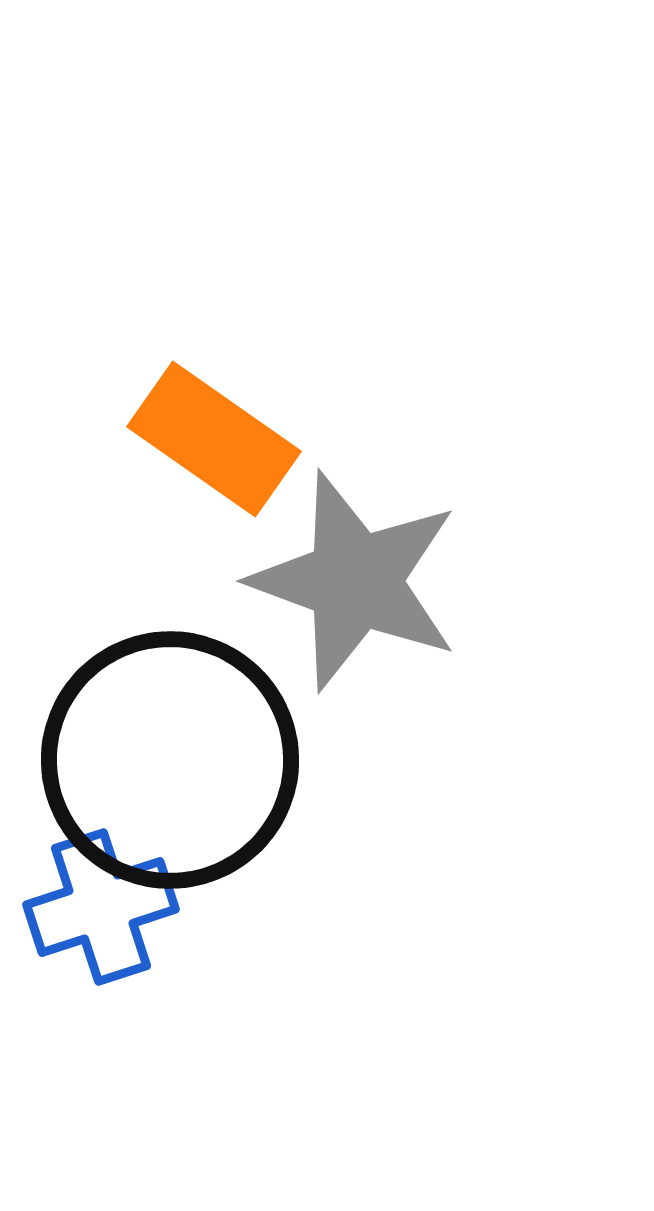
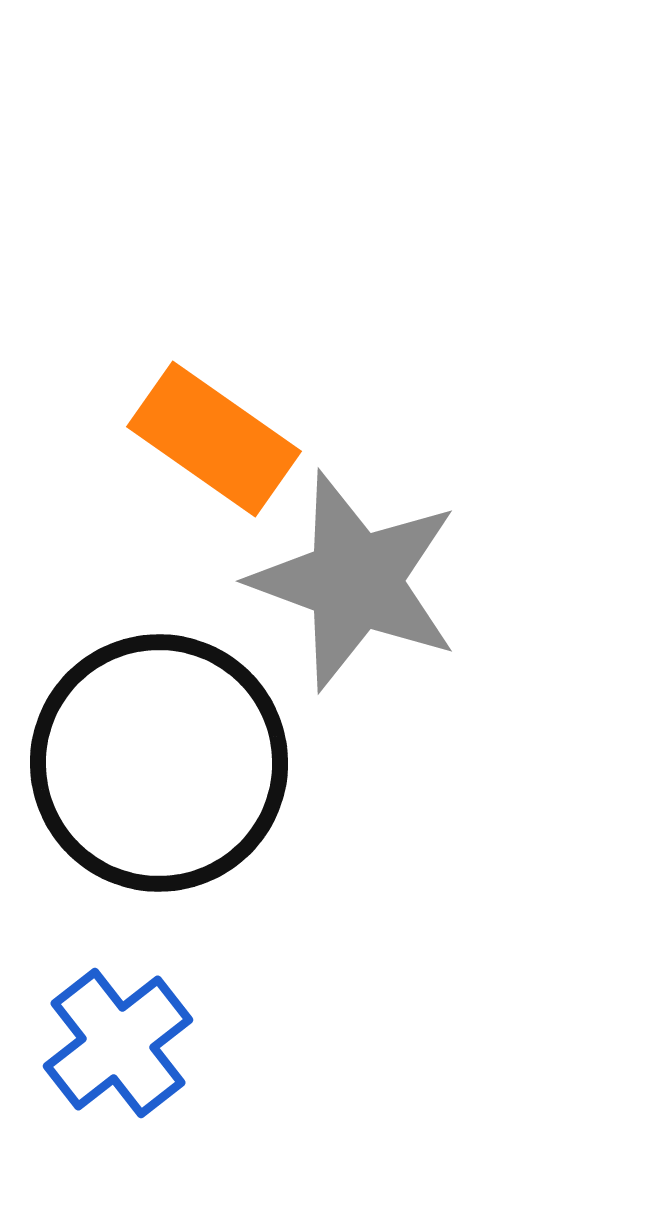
black circle: moved 11 px left, 3 px down
blue cross: moved 17 px right, 136 px down; rotated 20 degrees counterclockwise
